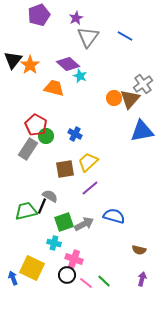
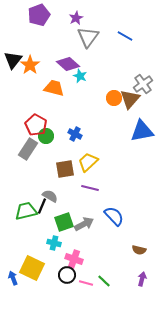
purple line: rotated 54 degrees clockwise
blue semicircle: rotated 30 degrees clockwise
pink line: rotated 24 degrees counterclockwise
